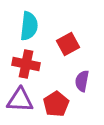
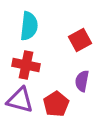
red square: moved 12 px right, 4 px up
red cross: moved 1 px down
purple triangle: rotated 12 degrees clockwise
